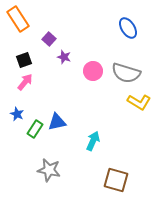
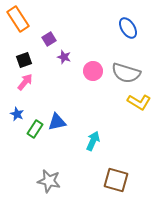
purple square: rotated 16 degrees clockwise
gray star: moved 11 px down
